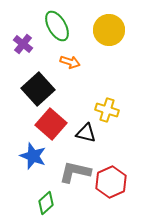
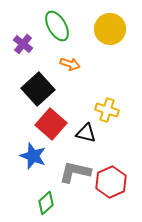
yellow circle: moved 1 px right, 1 px up
orange arrow: moved 2 px down
